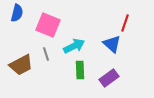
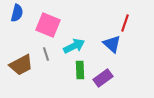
purple rectangle: moved 6 px left
